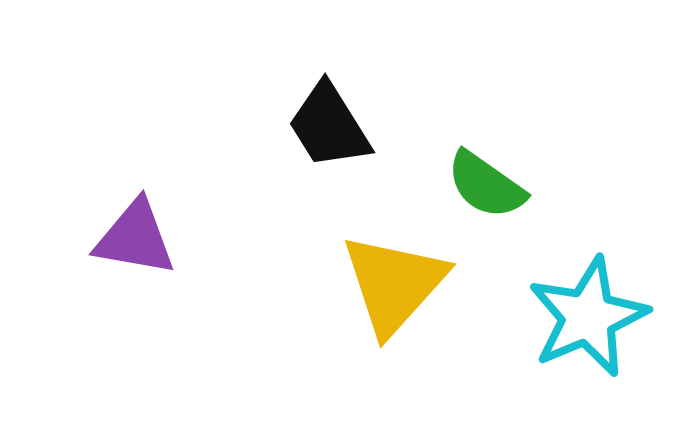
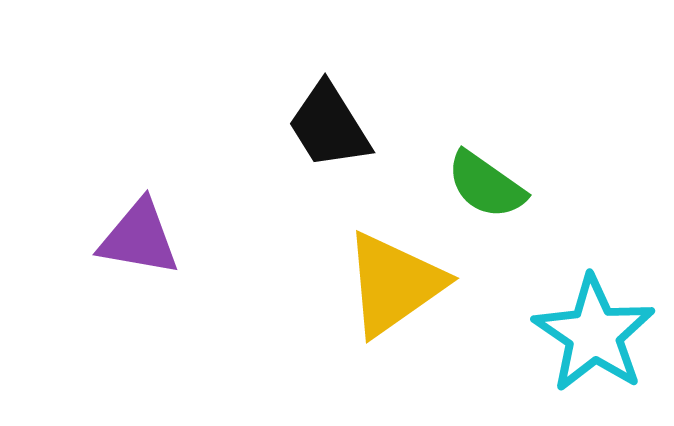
purple triangle: moved 4 px right
yellow triangle: rotated 13 degrees clockwise
cyan star: moved 6 px right, 17 px down; rotated 15 degrees counterclockwise
